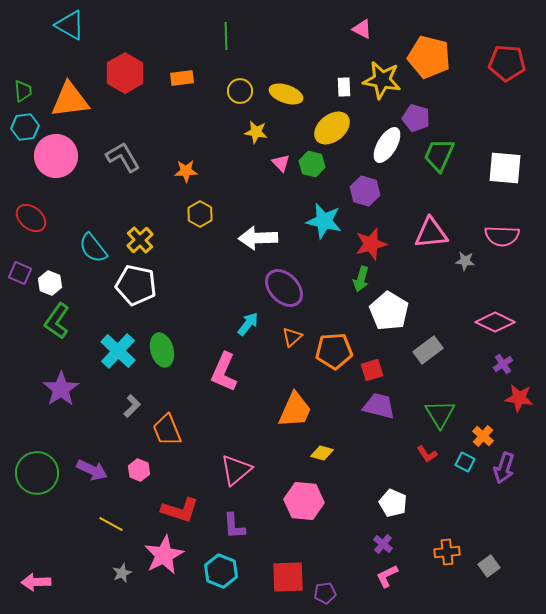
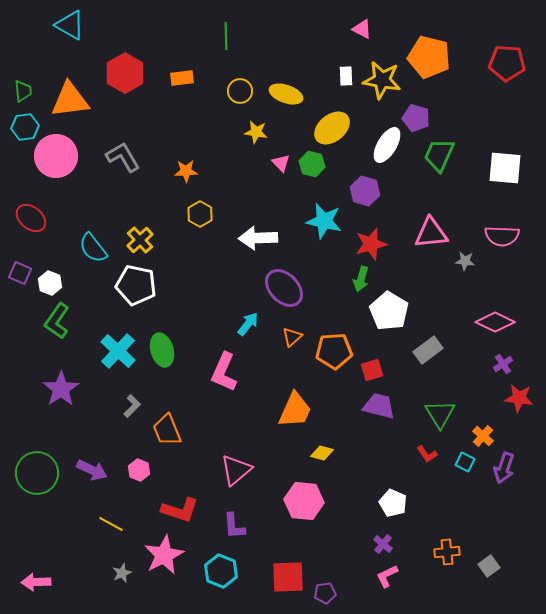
white rectangle at (344, 87): moved 2 px right, 11 px up
